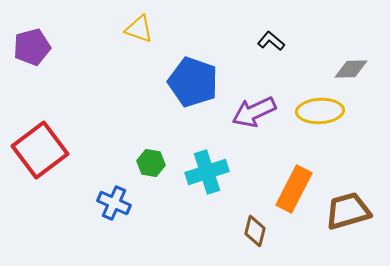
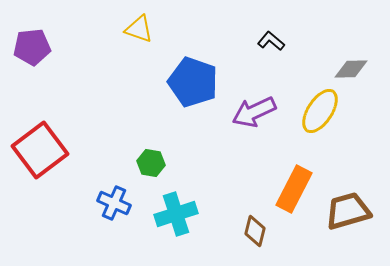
purple pentagon: rotated 9 degrees clockwise
yellow ellipse: rotated 54 degrees counterclockwise
cyan cross: moved 31 px left, 42 px down
